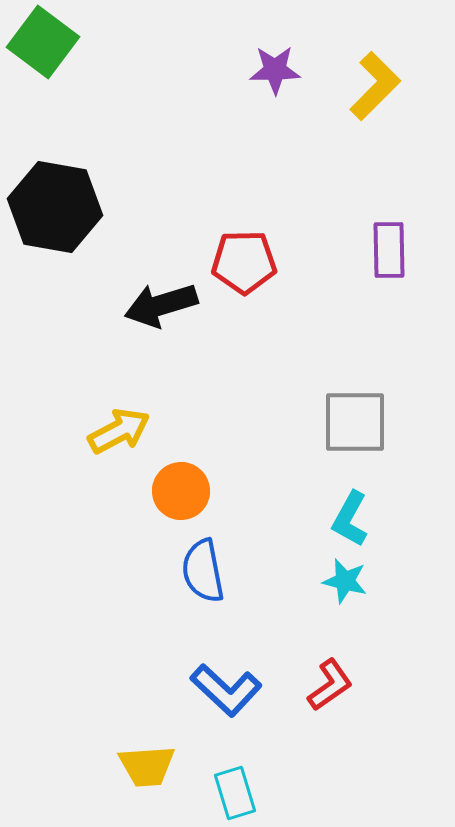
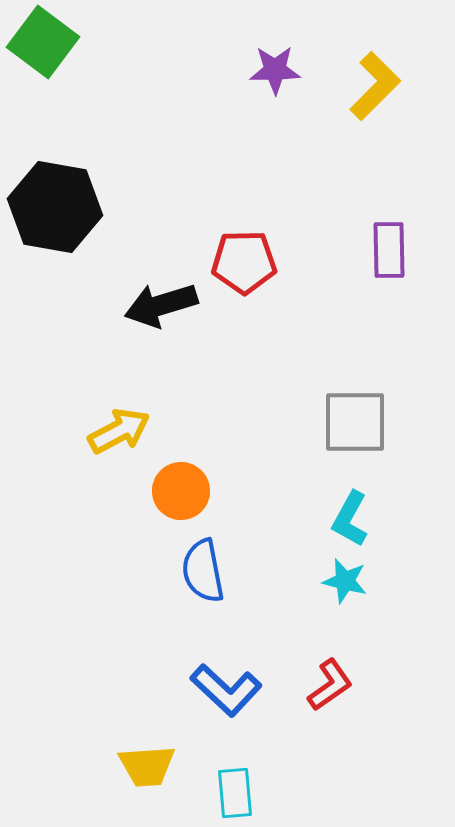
cyan rectangle: rotated 12 degrees clockwise
